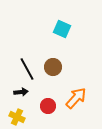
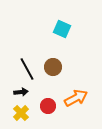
orange arrow: rotated 20 degrees clockwise
yellow cross: moved 4 px right, 4 px up; rotated 21 degrees clockwise
